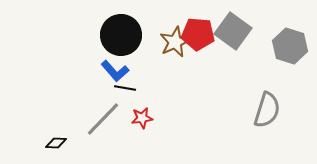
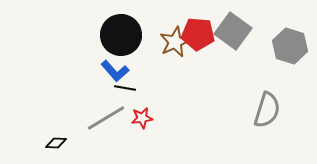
gray line: moved 3 px right, 1 px up; rotated 15 degrees clockwise
